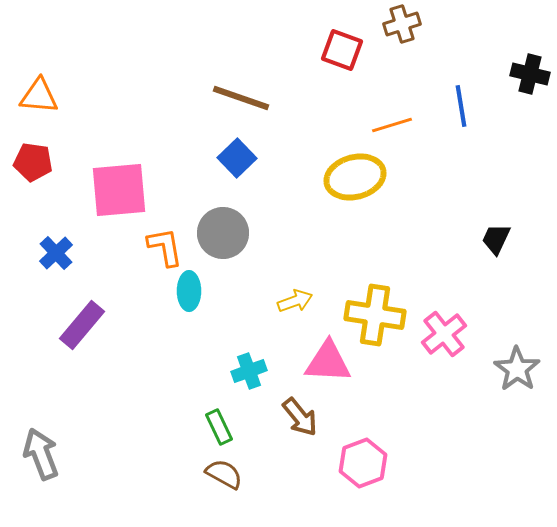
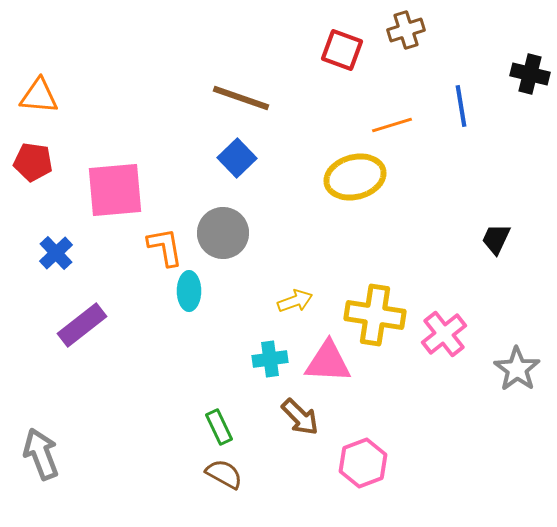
brown cross: moved 4 px right, 6 px down
pink square: moved 4 px left
purple rectangle: rotated 12 degrees clockwise
cyan cross: moved 21 px right, 12 px up; rotated 12 degrees clockwise
brown arrow: rotated 6 degrees counterclockwise
